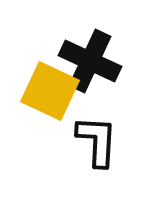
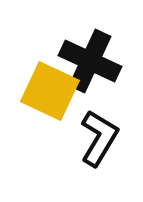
black L-shape: moved 2 px right, 3 px up; rotated 28 degrees clockwise
